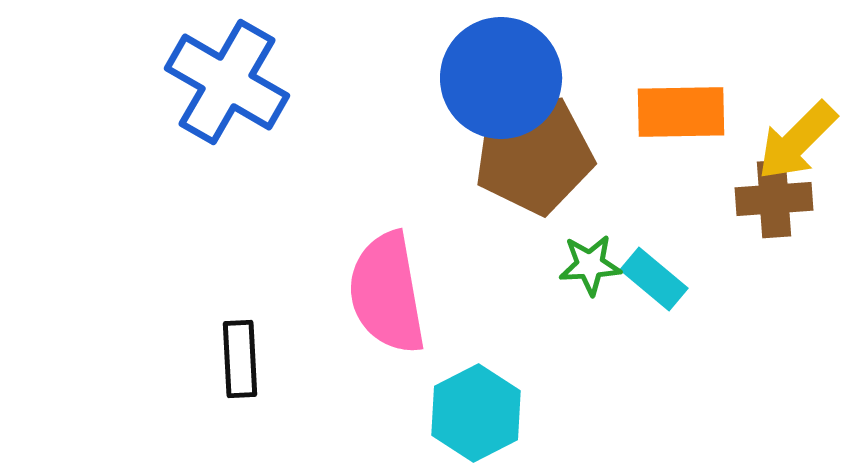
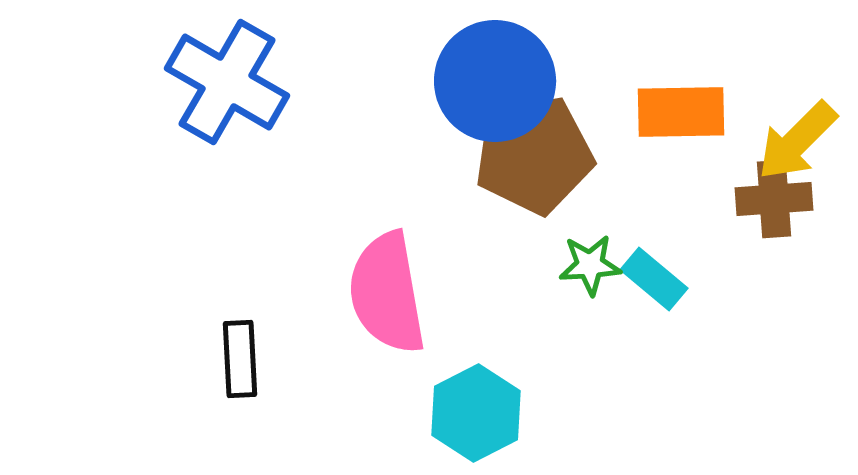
blue circle: moved 6 px left, 3 px down
